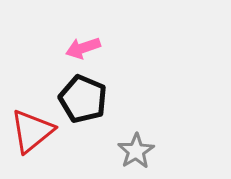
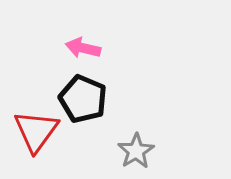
pink arrow: rotated 32 degrees clockwise
red triangle: moved 4 px right; rotated 15 degrees counterclockwise
